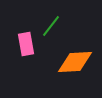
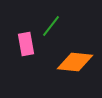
orange diamond: rotated 9 degrees clockwise
